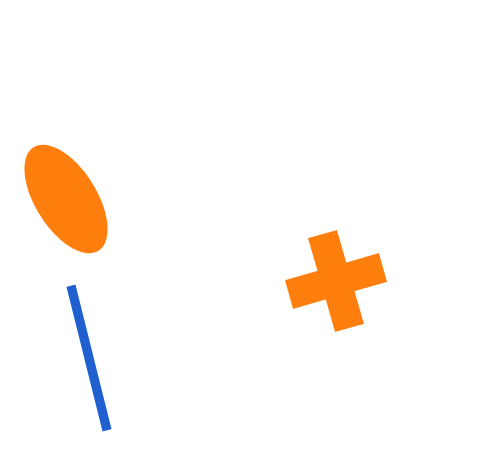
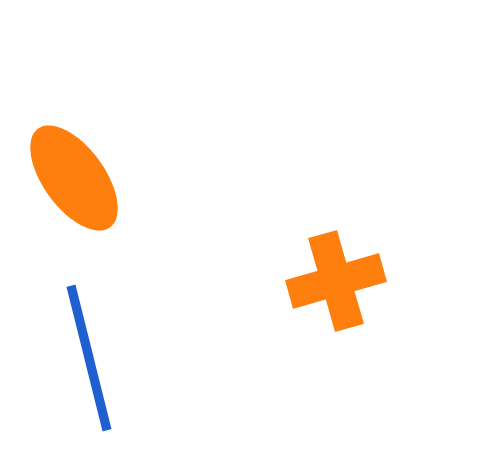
orange ellipse: moved 8 px right, 21 px up; rotated 4 degrees counterclockwise
